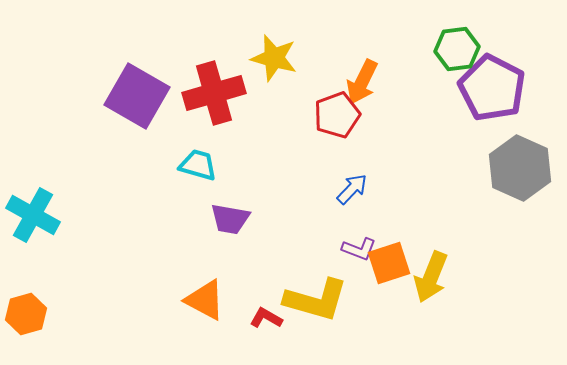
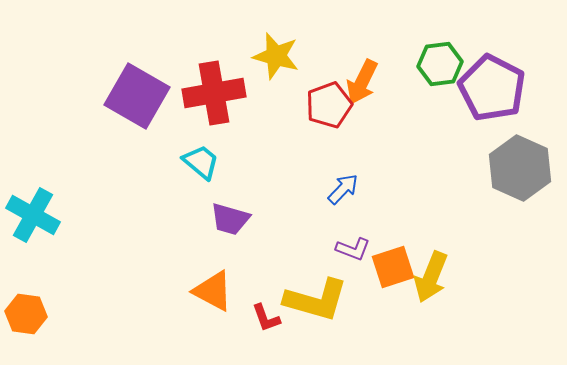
green hexagon: moved 17 px left, 15 px down
yellow star: moved 2 px right, 2 px up
red cross: rotated 6 degrees clockwise
red pentagon: moved 8 px left, 10 px up
cyan trapezoid: moved 3 px right, 3 px up; rotated 24 degrees clockwise
blue arrow: moved 9 px left
purple trapezoid: rotated 6 degrees clockwise
purple L-shape: moved 6 px left
orange square: moved 4 px right, 4 px down
orange triangle: moved 8 px right, 9 px up
orange hexagon: rotated 24 degrees clockwise
red L-shape: rotated 140 degrees counterclockwise
